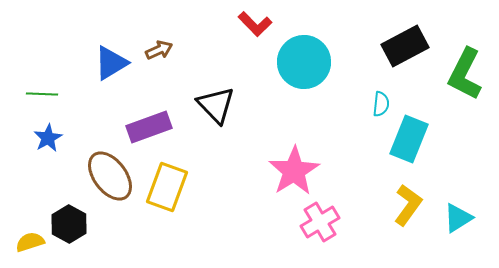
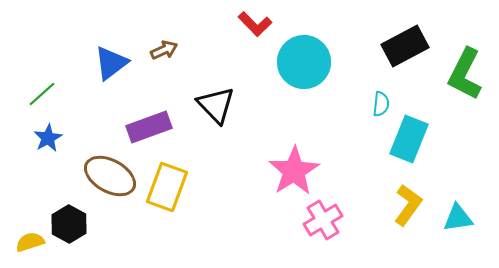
brown arrow: moved 5 px right
blue triangle: rotated 6 degrees counterclockwise
green line: rotated 44 degrees counterclockwise
brown ellipse: rotated 24 degrees counterclockwise
cyan triangle: rotated 24 degrees clockwise
pink cross: moved 3 px right, 2 px up
